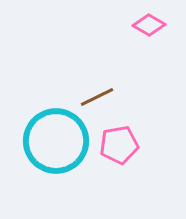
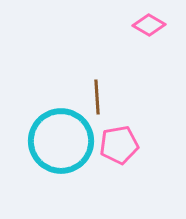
brown line: rotated 68 degrees counterclockwise
cyan circle: moved 5 px right
